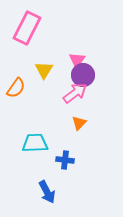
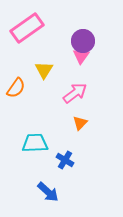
pink rectangle: rotated 28 degrees clockwise
pink triangle: moved 4 px right, 4 px up
purple circle: moved 34 px up
orange triangle: moved 1 px right
blue cross: rotated 24 degrees clockwise
blue arrow: moved 1 px right; rotated 20 degrees counterclockwise
